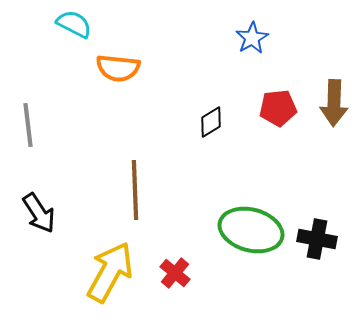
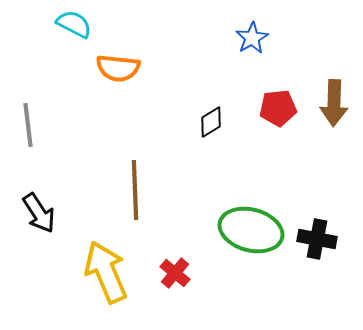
yellow arrow: moved 4 px left; rotated 52 degrees counterclockwise
